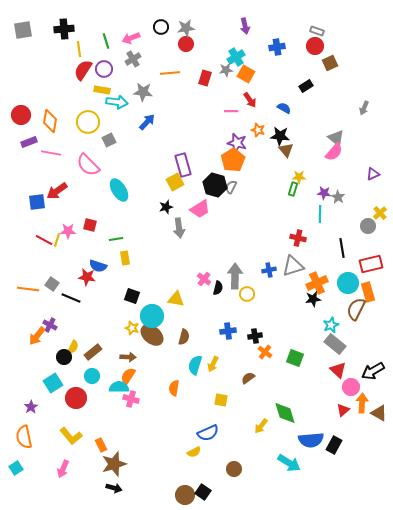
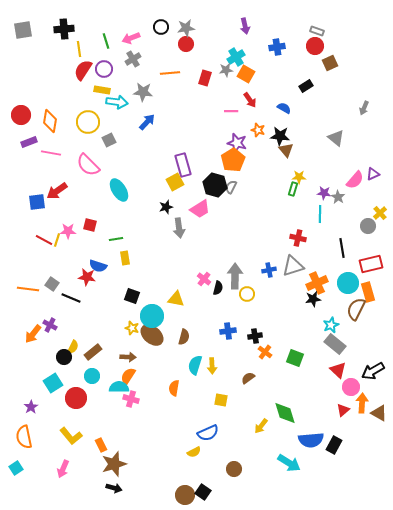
pink semicircle at (334, 152): moved 21 px right, 28 px down
orange arrow at (37, 336): moved 4 px left, 2 px up
yellow arrow at (213, 364): moved 1 px left, 2 px down; rotated 28 degrees counterclockwise
